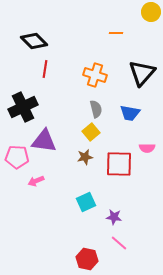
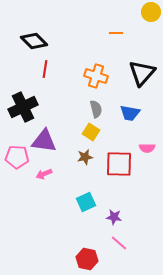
orange cross: moved 1 px right, 1 px down
yellow square: rotated 18 degrees counterclockwise
pink arrow: moved 8 px right, 7 px up
